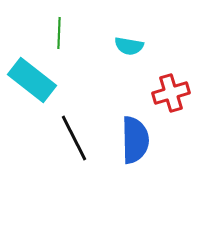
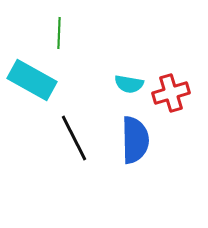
cyan semicircle: moved 38 px down
cyan rectangle: rotated 9 degrees counterclockwise
